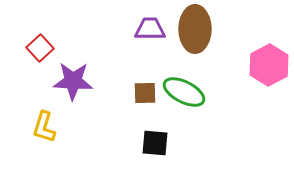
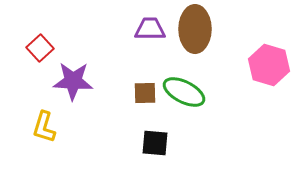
pink hexagon: rotated 15 degrees counterclockwise
